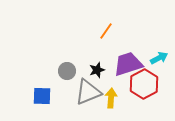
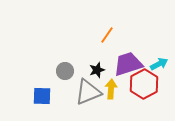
orange line: moved 1 px right, 4 px down
cyan arrow: moved 6 px down
gray circle: moved 2 px left
yellow arrow: moved 9 px up
